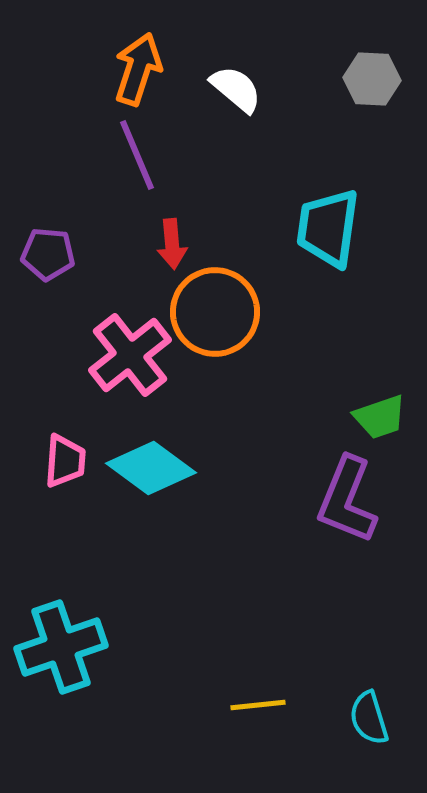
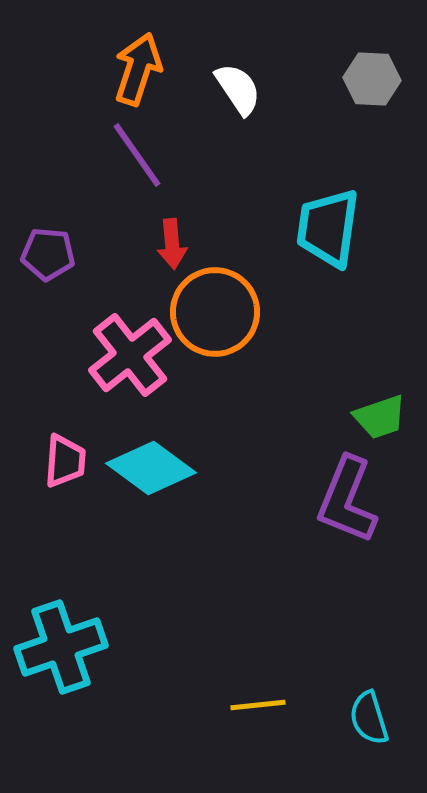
white semicircle: moved 2 px right; rotated 16 degrees clockwise
purple line: rotated 12 degrees counterclockwise
